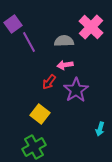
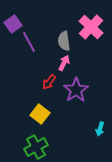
gray semicircle: rotated 96 degrees counterclockwise
pink arrow: moved 1 px left, 2 px up; rotated 126 degrees clockwise
green cross: moved 2 px right
